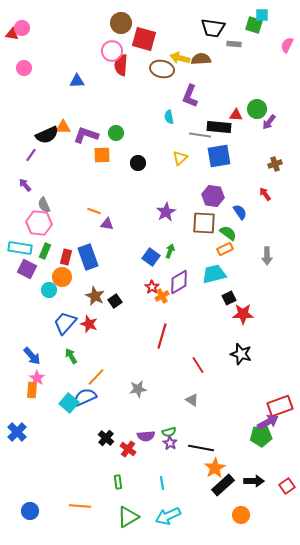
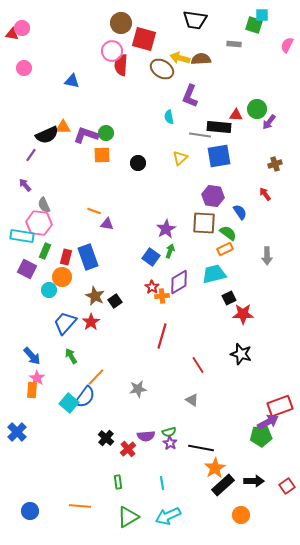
black trapezoid at (213, 28): moved 18 px left, 8 px up
brown ellipse at (162, 69): rotated 20 degrees clockwise
blue triangle at (77, 81): moved 5 px left; rotated 14 degrees clockwise
green circle at (116, 133): moved 10 px left
purple star at (166, 212): moved 17 px down
cyan rectangle at (20, 248): moved 2 px right, 12 px up
orange cross at (162, 296): rotated 24 degrees clockwise
red star at (89, 324): moved 2 px right, 2 px up; rotated 18 degrees clockwise
blue semicircle at (85, 397): rotated 150 degrees clockwise
red cross at (128, 449): rotated 14 degrees clockwise
